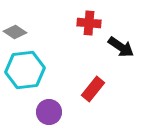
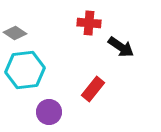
gray diamond: moved 1 px down
